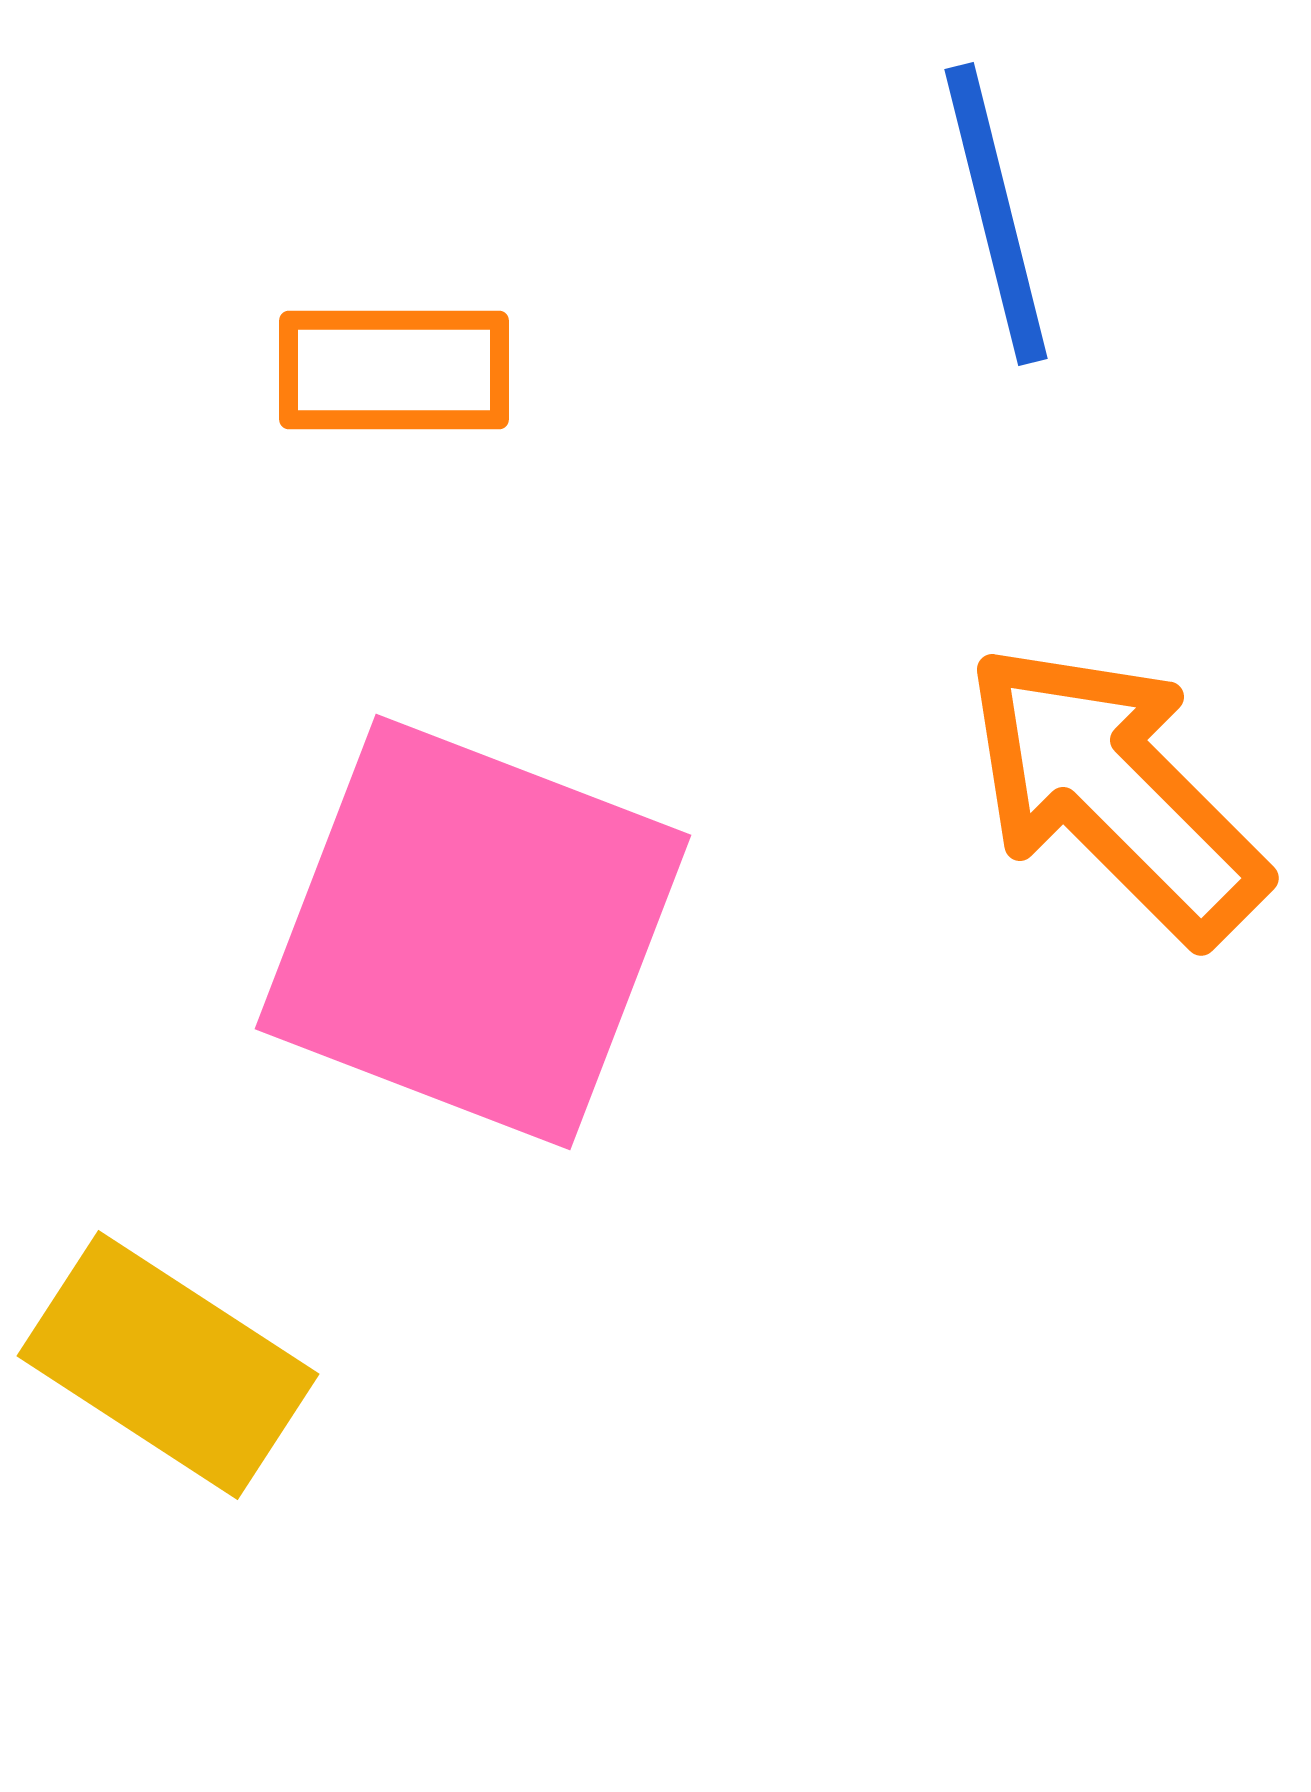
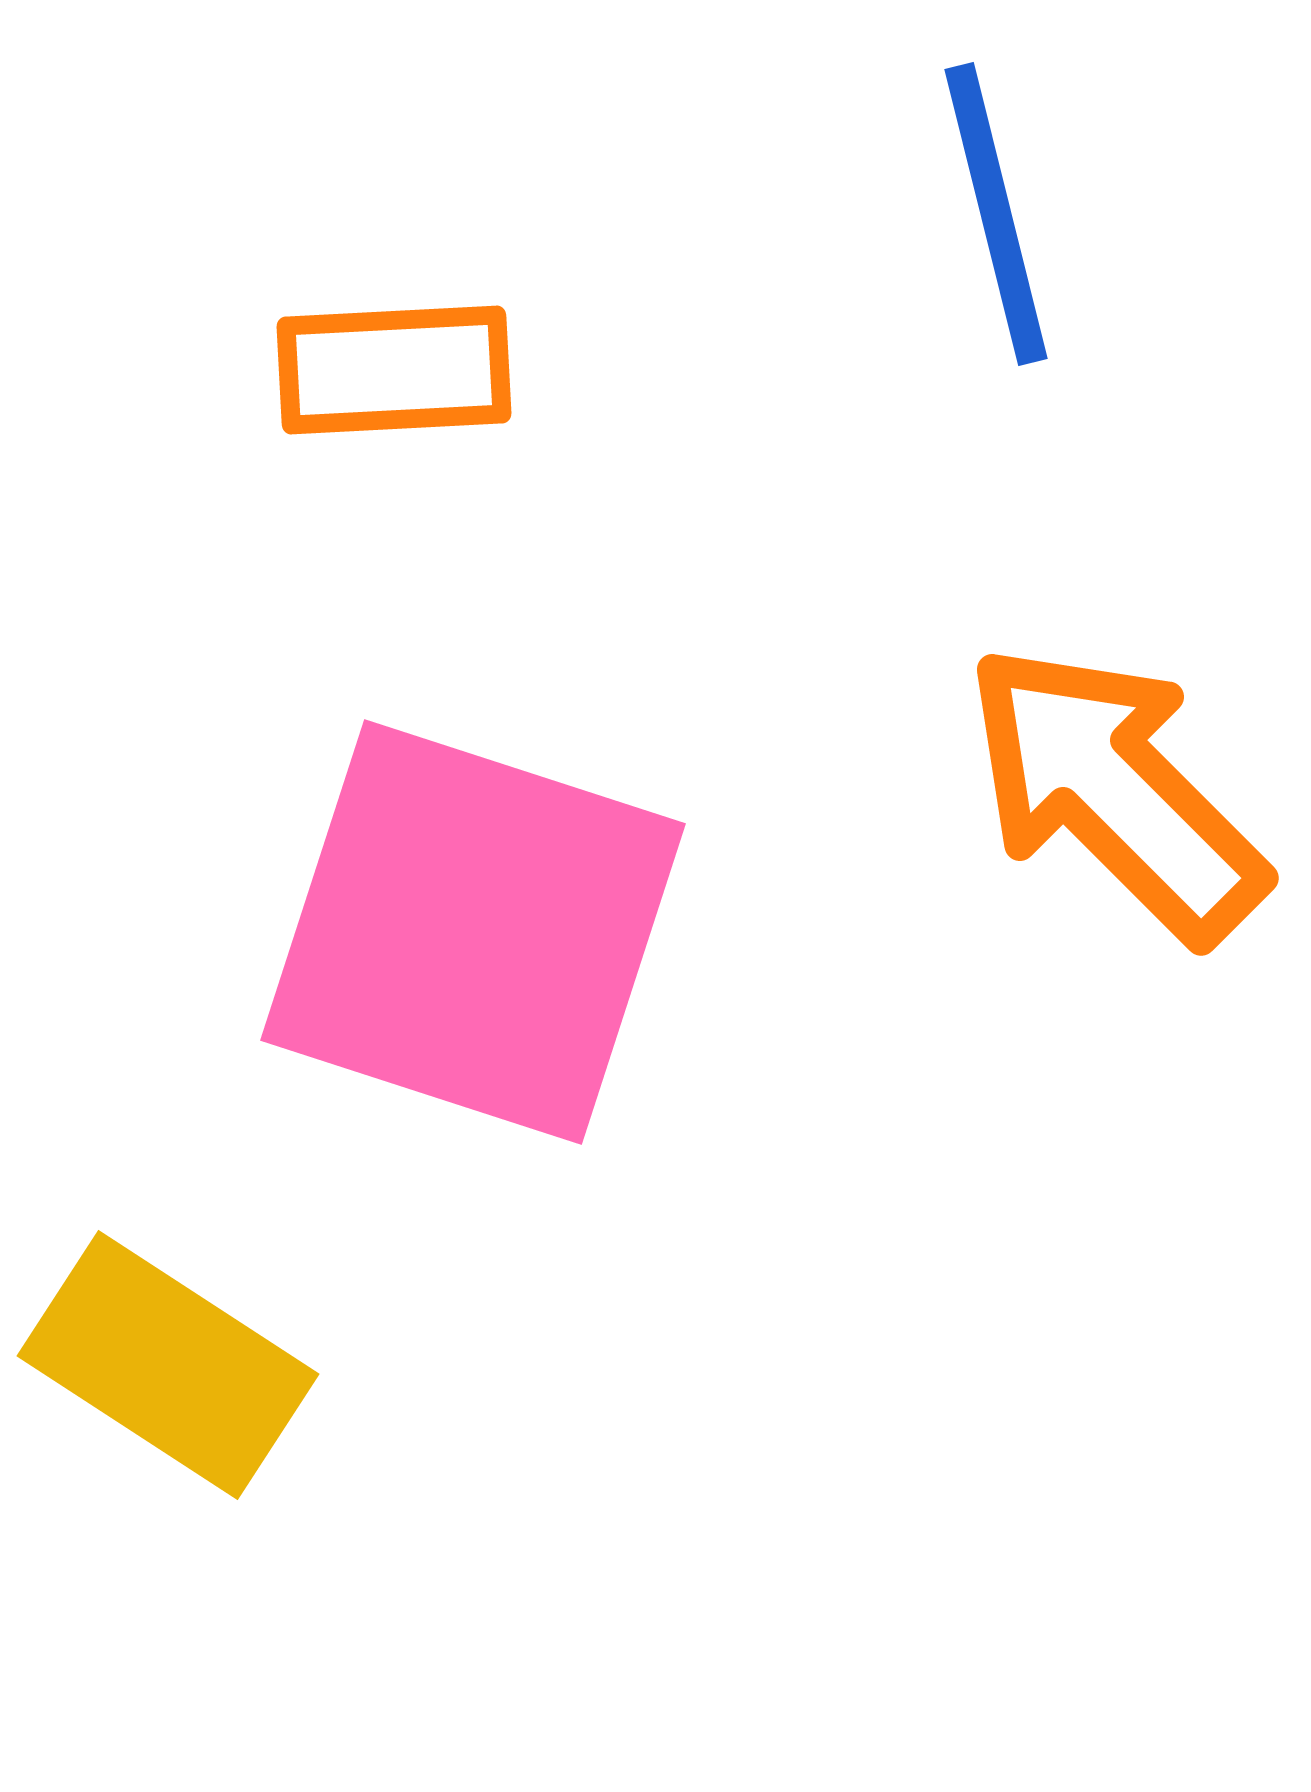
orange rectangle: rotated 3 degrees counterclockwise
pink square: rotated 3 degrees counterclockwise
